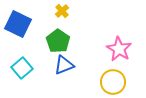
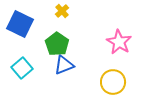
blue square: moved 2 px right
green pentagon: moved 1 px left, 3 px down
pink star: moved 7 px up
